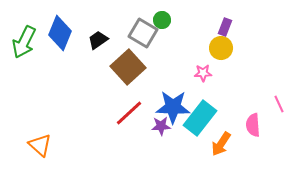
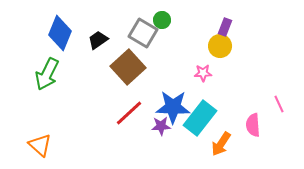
green arrow: moved 23 px right, 32 px down
yellow circle: moved 1 px left, 2 px up
